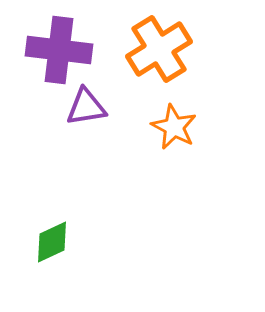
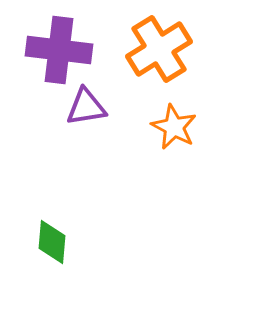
green diamond: rotated 60 degrees counterclockwise
